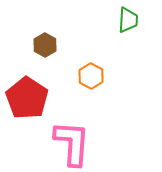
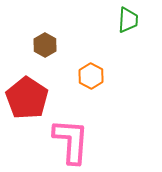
pink L-shape: moved 1 px left, 2 px up
